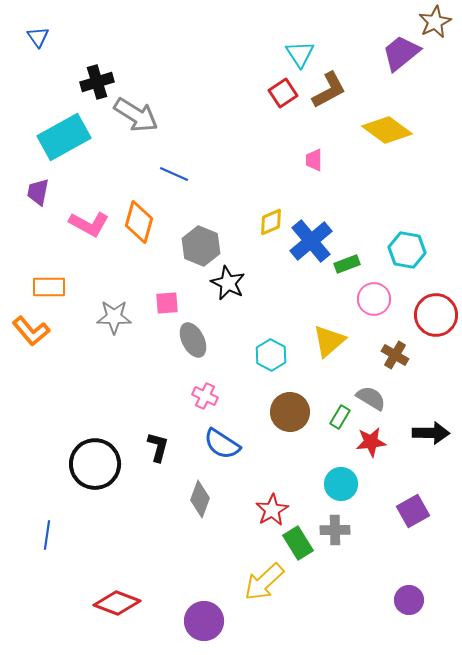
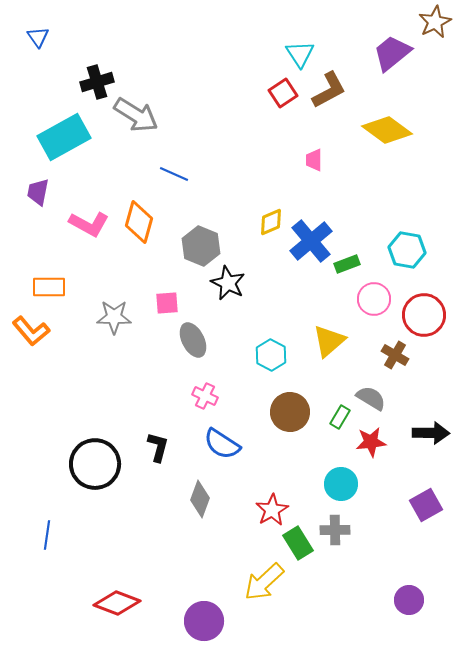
purple trapezoid at (401, 53): moved 9 px left
red circle at (436, 315): moved 12 px left
purple square at (413, 511): moved 13 px right, 6 px up
